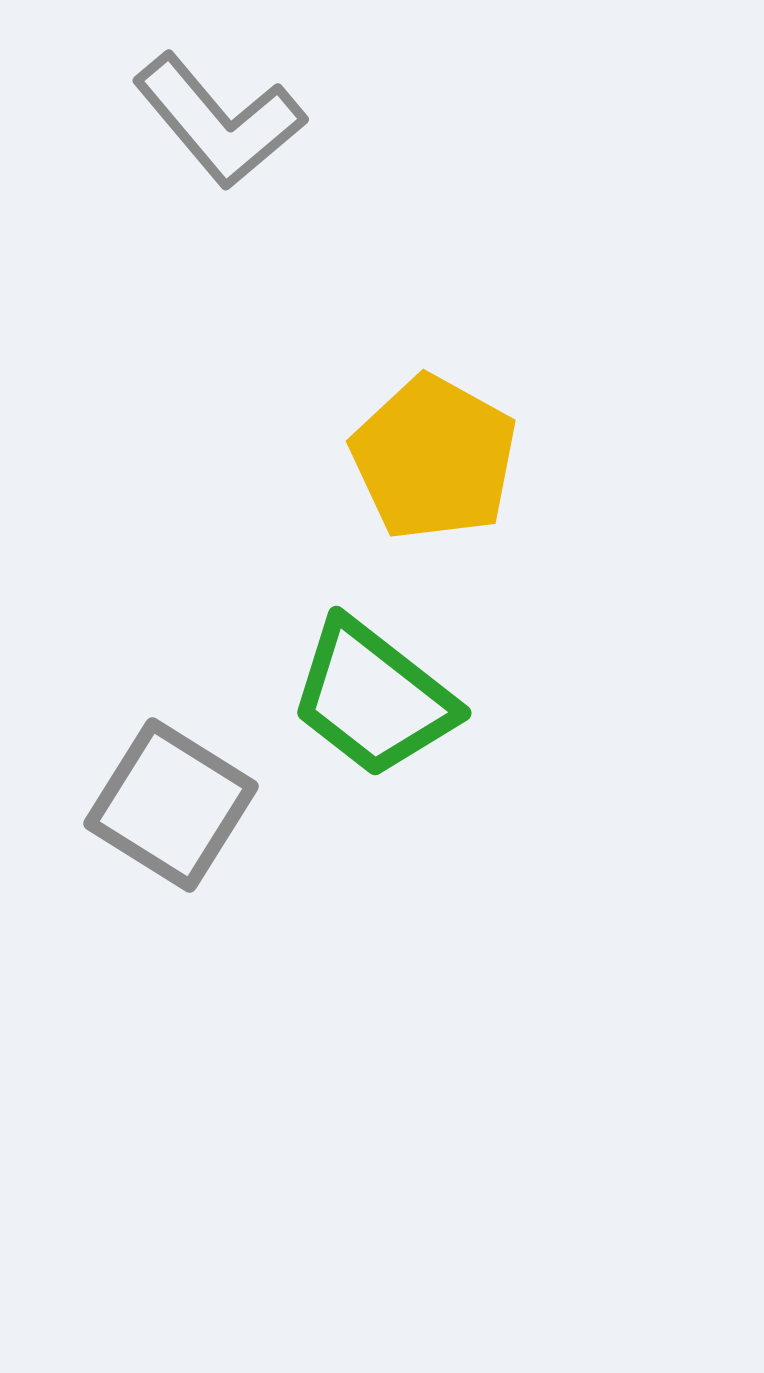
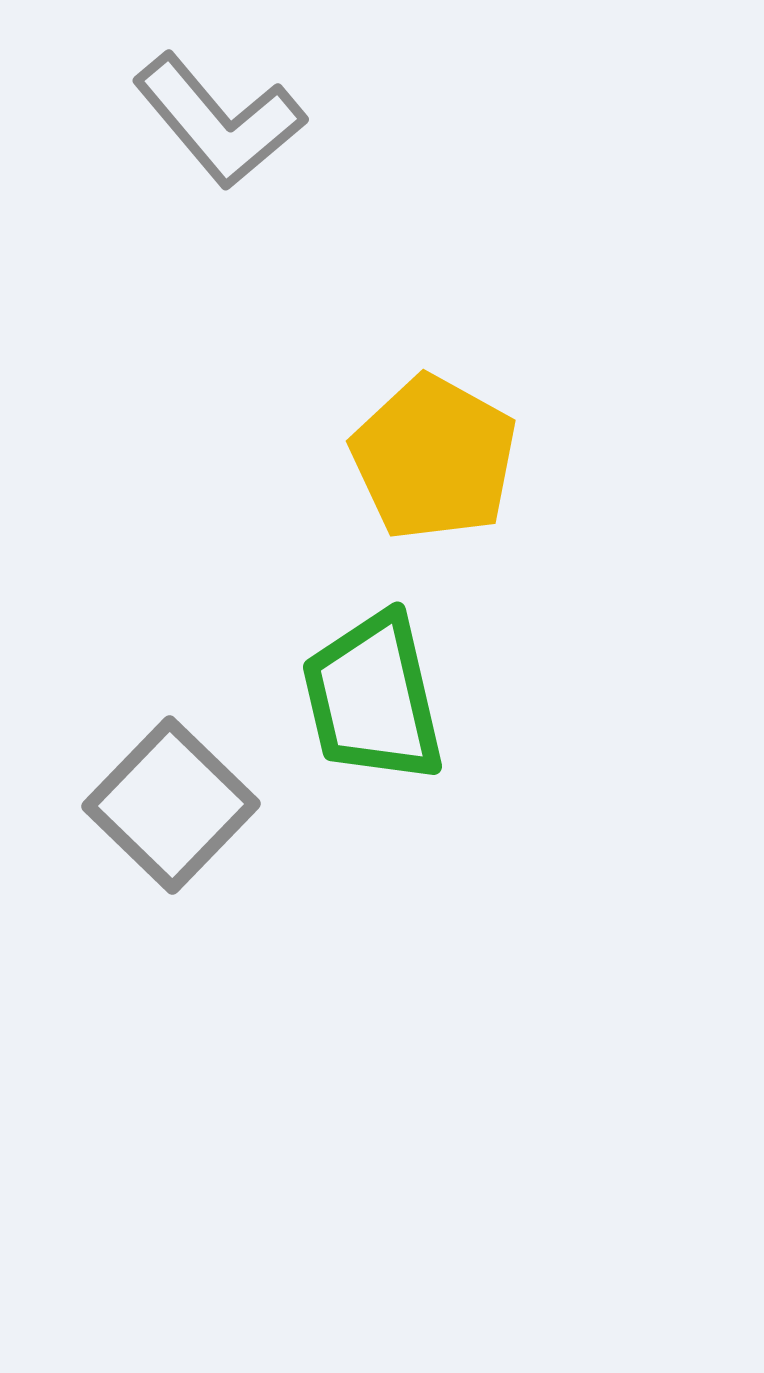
green trapezoid: rotated 39 degrees clockwise
gray square: rotated 12 degrees clockwise
